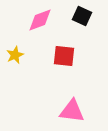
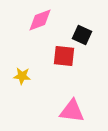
black square: moved 19 px down
yellow star: moved 7 px right, 21 px down; rotated 30 degrees clockwise
